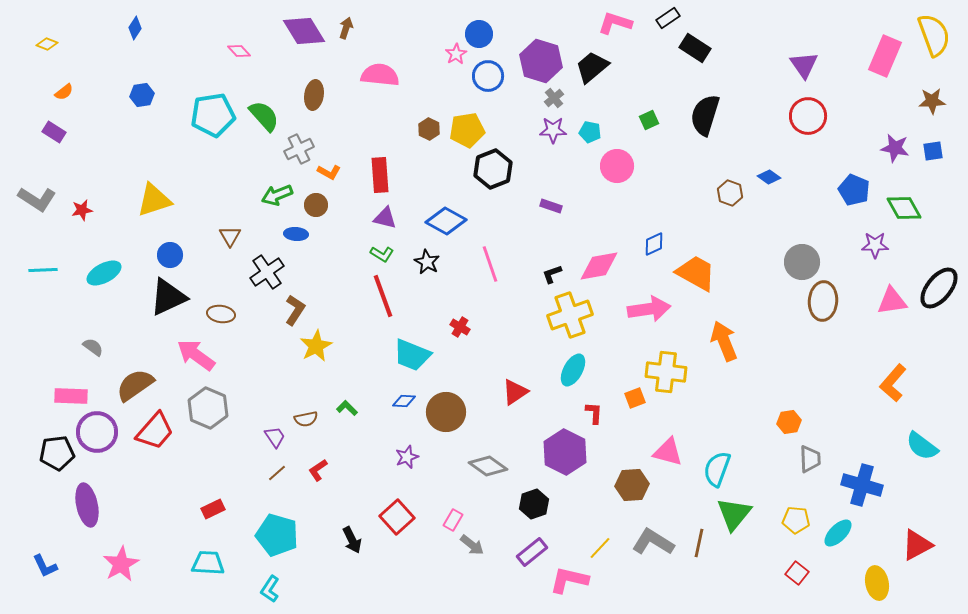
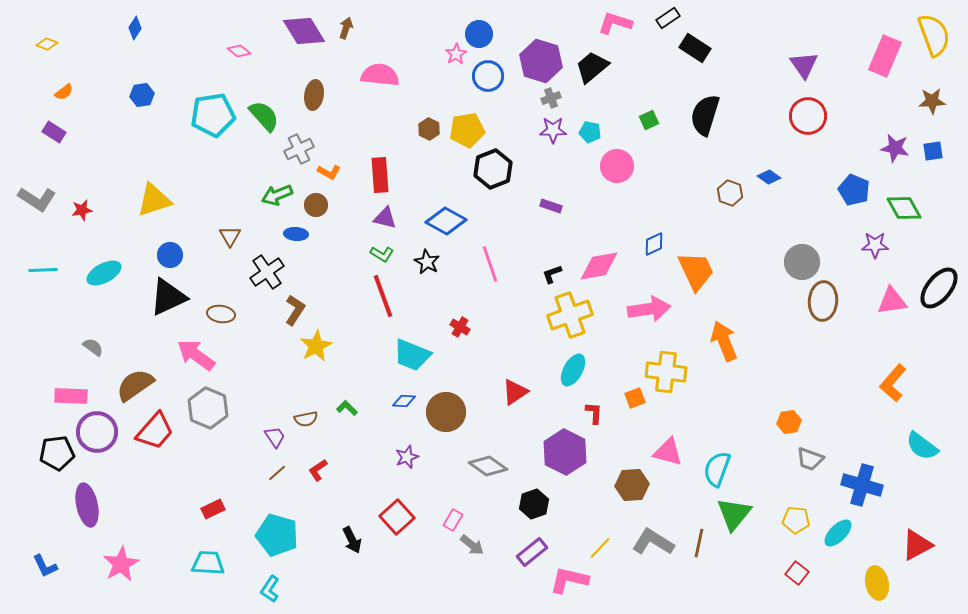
pink diamond at (239, 51): rotated 10 degrees counterclockwise
gray cross at (554, 98): moved 3 px left; rotated 18 degrees clockwise
orange trapezoid at (696, 273): moved 2 px up; rotated 36 degrees clockwise
gray trapezoid at (810, 459): rotated 112 degrees clockwise
